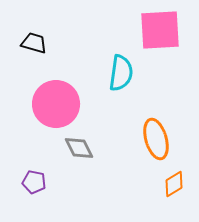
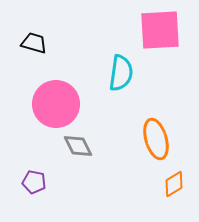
gray diamond: moved 1 px left, 2 px up
